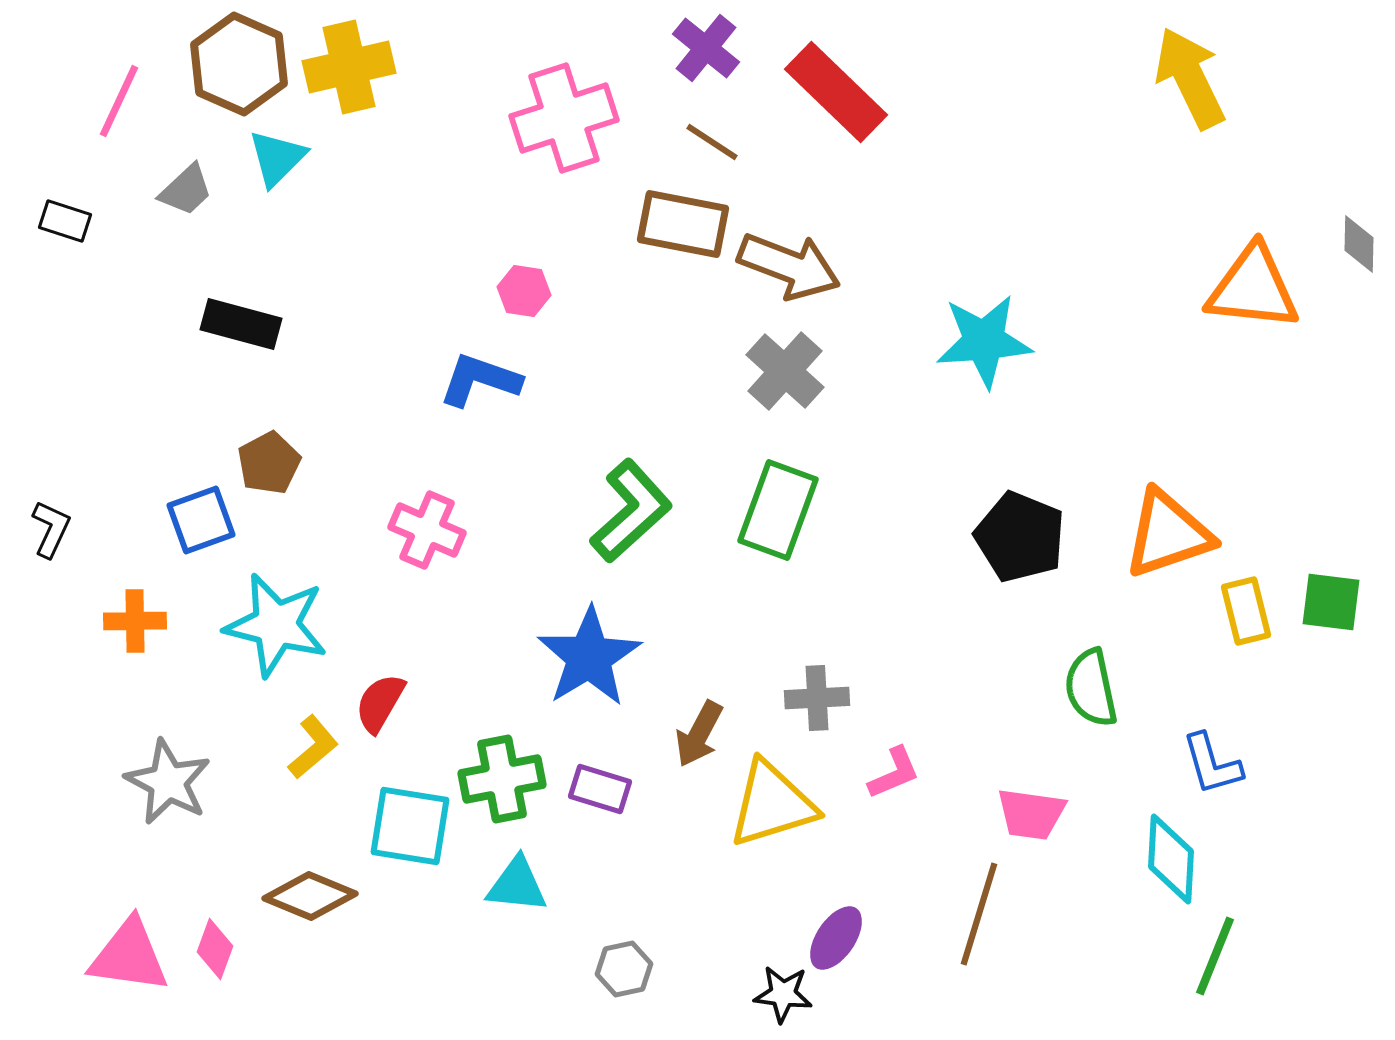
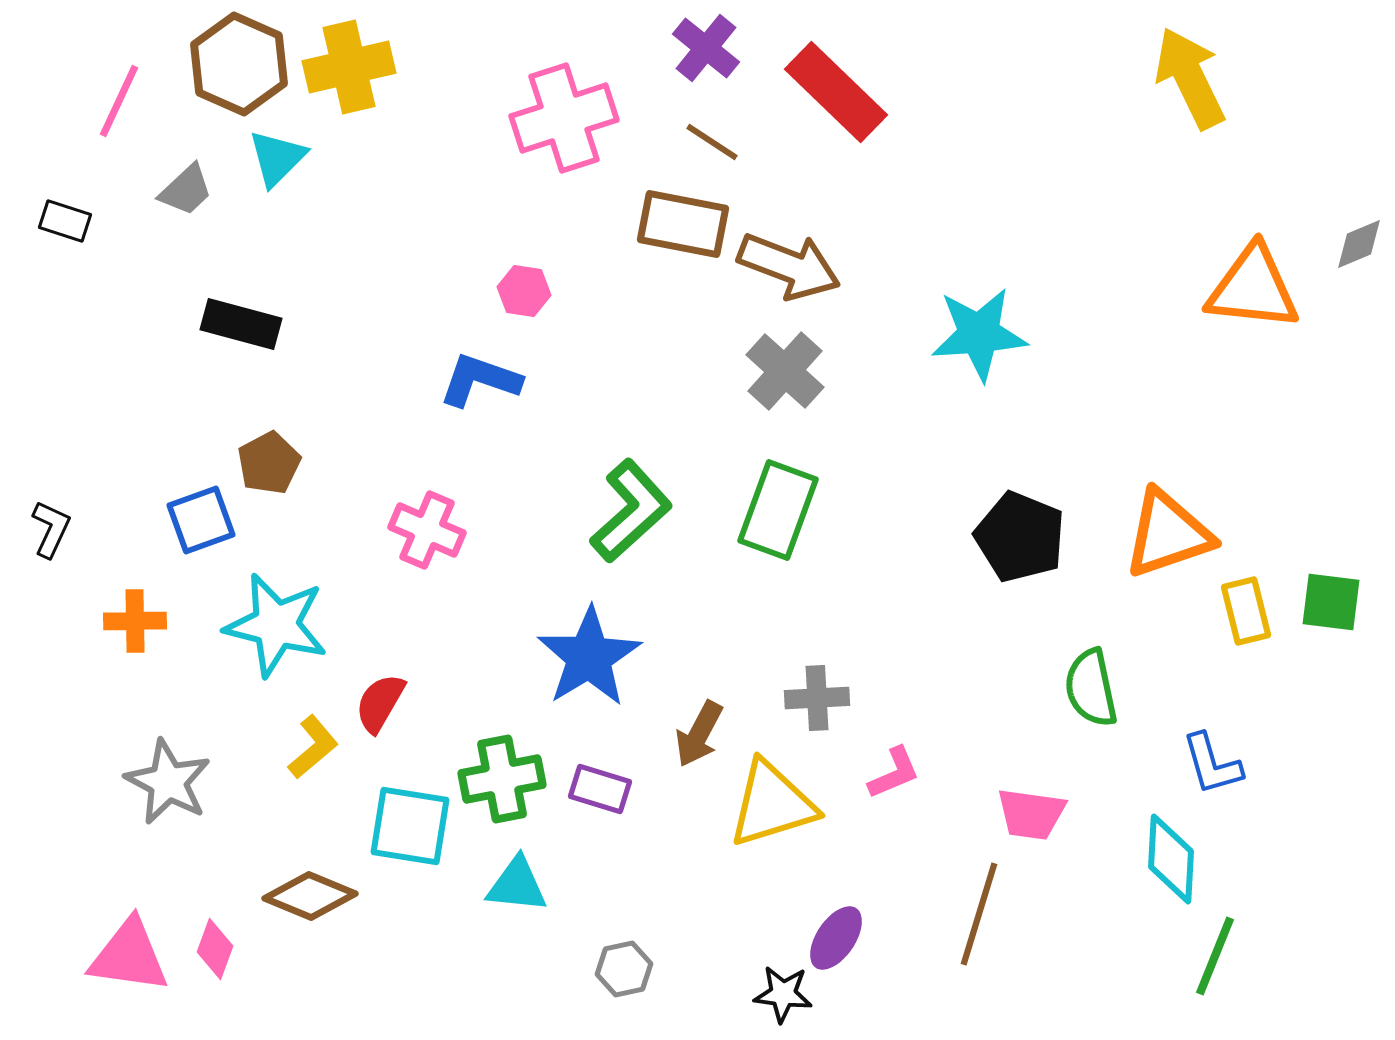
gray diamond at (1359, 244): rotated 66 degrees clockwise
cyan star at (984, 341): moved 5 px left, 7 px up
